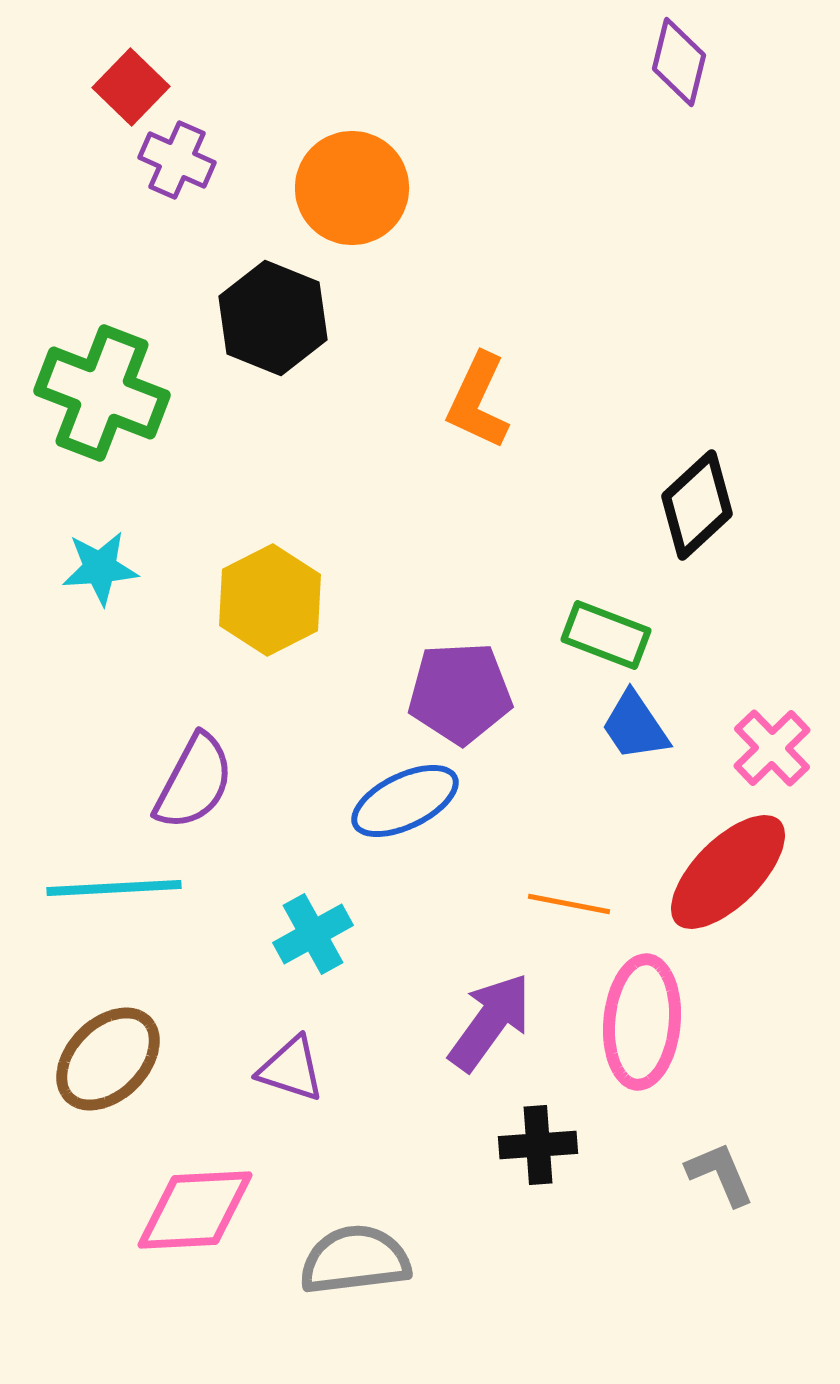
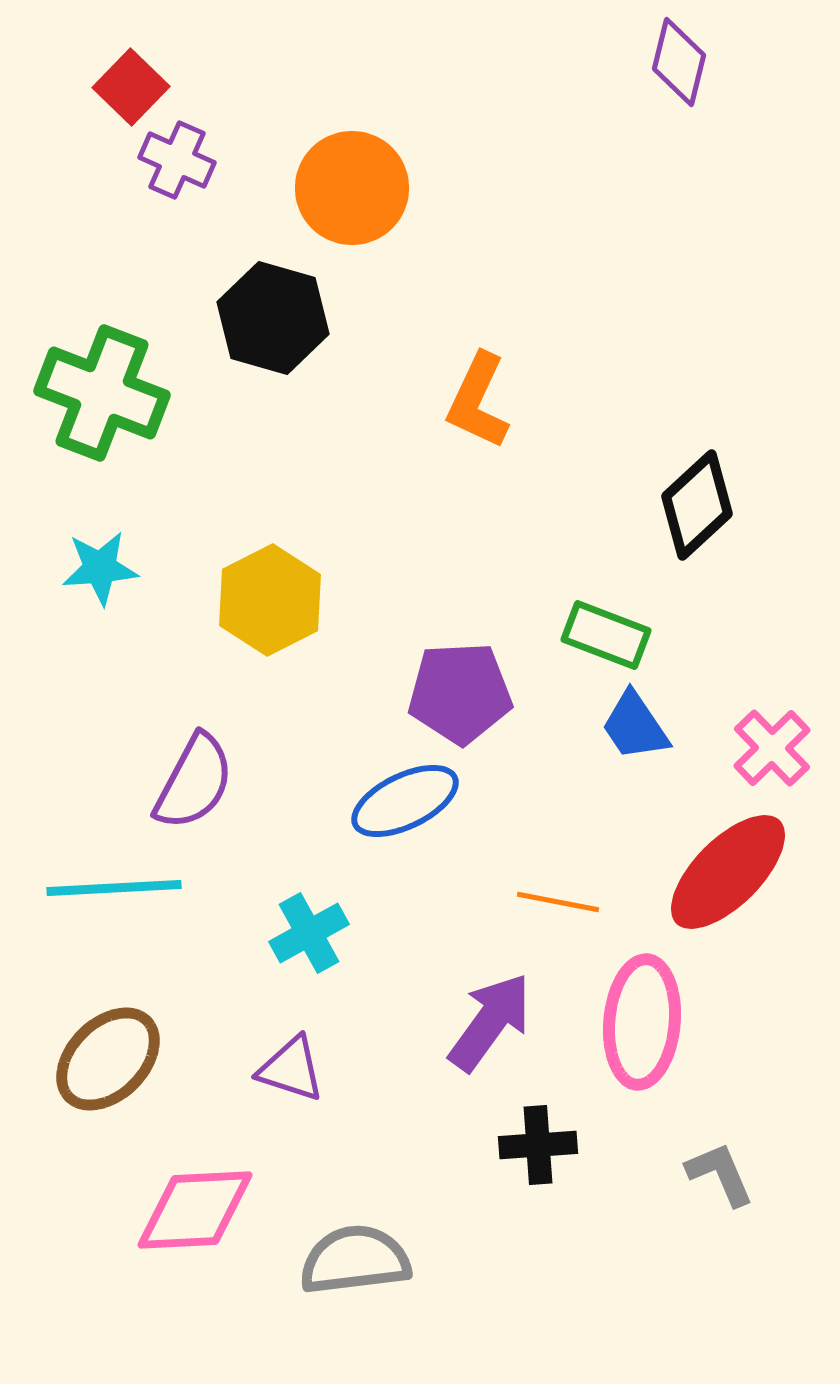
black hexagon: rotated 6 degrees counterclockwise
orange line: moved 11 px left, 2 px up
cyan cross: moved 4 px left, 1 px up
